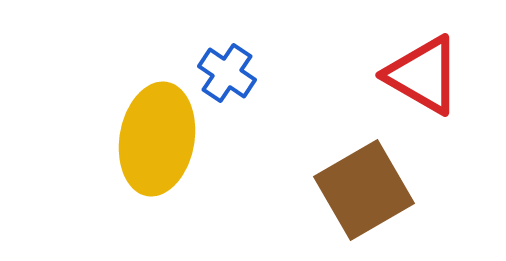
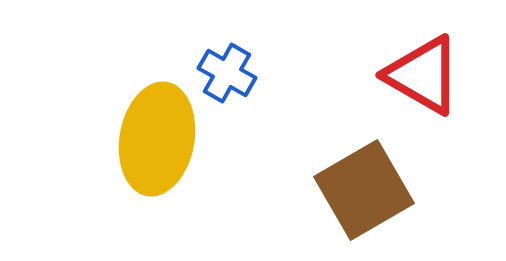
blue cross: rotated 4 degrees counterclockwise
